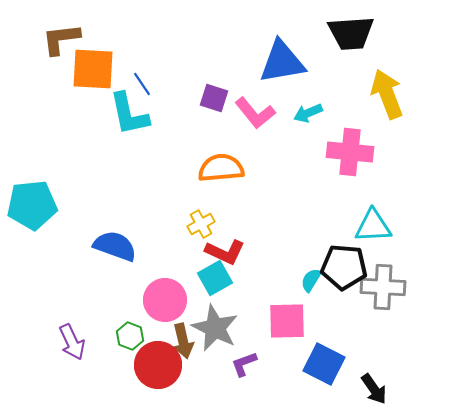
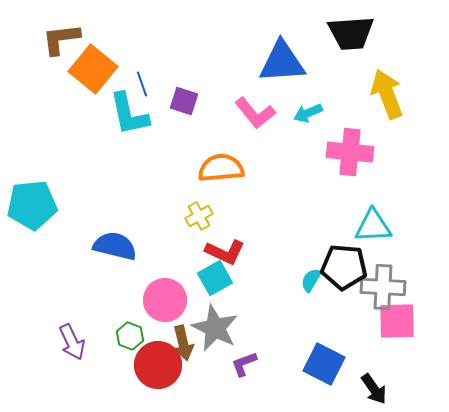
blue triangle: rotated 6 degrees clockwise
orange square: rotated 36 degrees clockwise
blue line: rotated 15 degrees clockwise
purple square: moved 30 px left, 3 px down
yellow cross: moved 2 px left, 8 px up
blue semicircle: rotated 6 degrees counterclockwise
pink square: moved 110 px right
brown arrow: moved 2 px down
